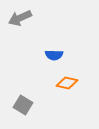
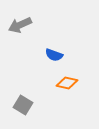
gray arrow: moved 7 px down
blue semicircle: rotated 18 degrees clockwise
